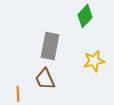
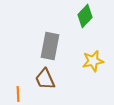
yellow star: moved 1 px left
